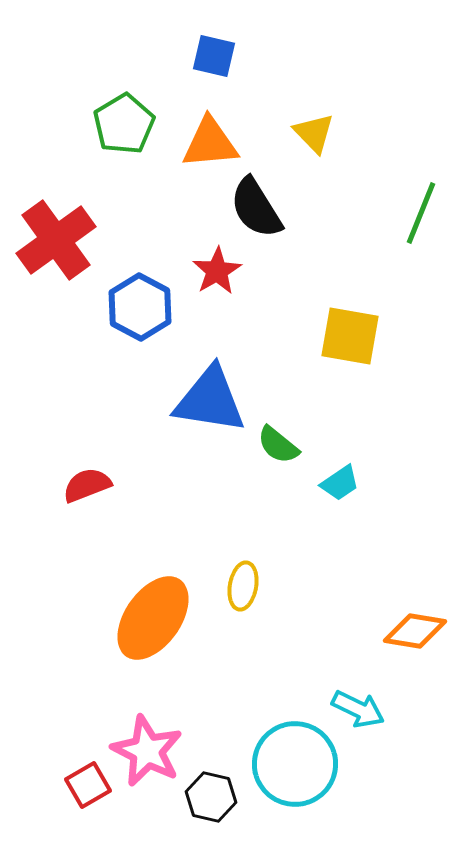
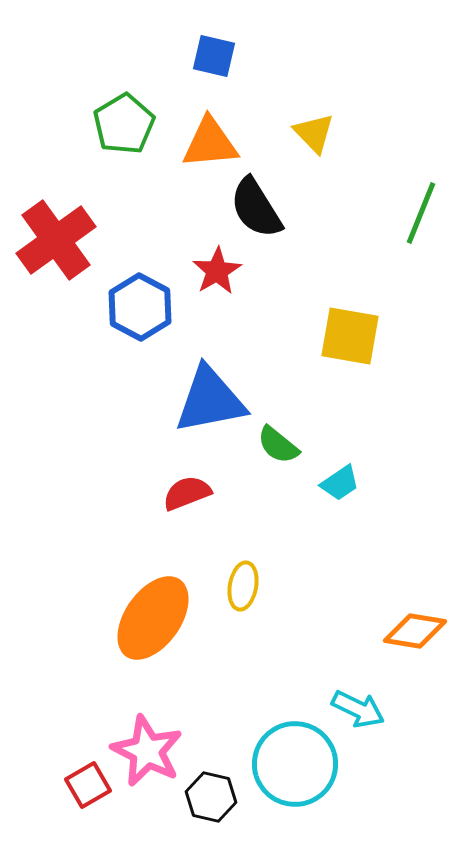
blue triangle: rotated 20 degrees counterclockwise
red semicircle: moved 100 px right, 8 px down
